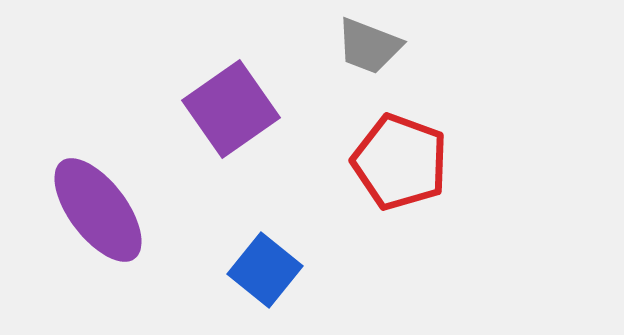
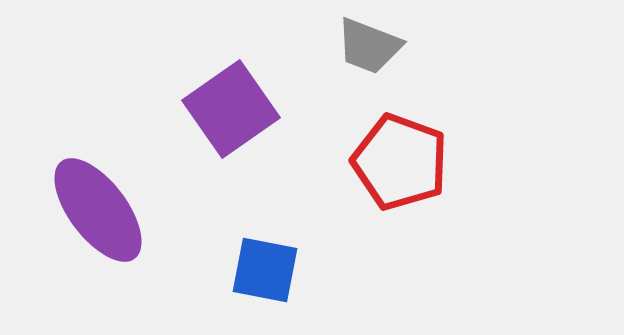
blue square: rotated 28 degrees counterclockwise
